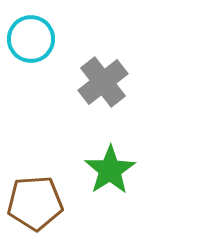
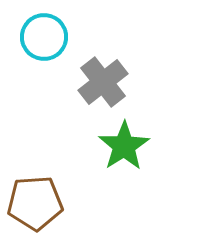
cyan circle: moved 13 px right, 2 px up
green star: moved 14 px right, 24 px up
